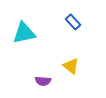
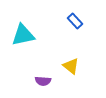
blue rectangle: moved 2 px right, 1 px up
cyan triangle: moved 1 px left, 2 px down
